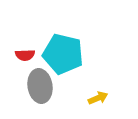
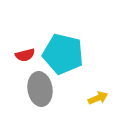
red semicircle: rotated 12 degrees counterclockwise
gray ellipse: moved 3 px down
